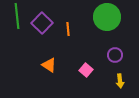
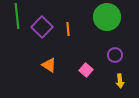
purple square: moved 4 px down
